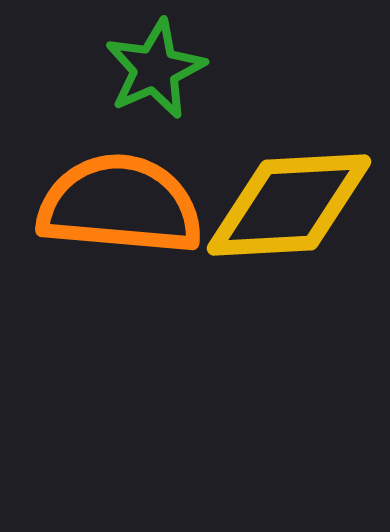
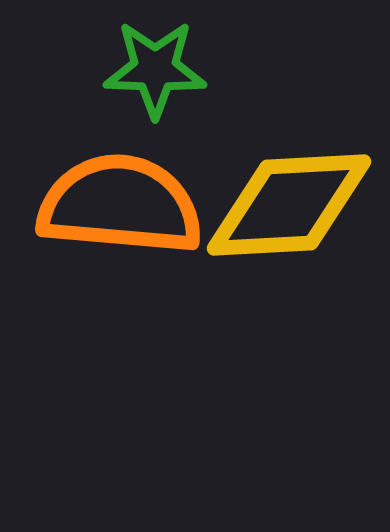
green star: rotated 26 degrees clockwise
